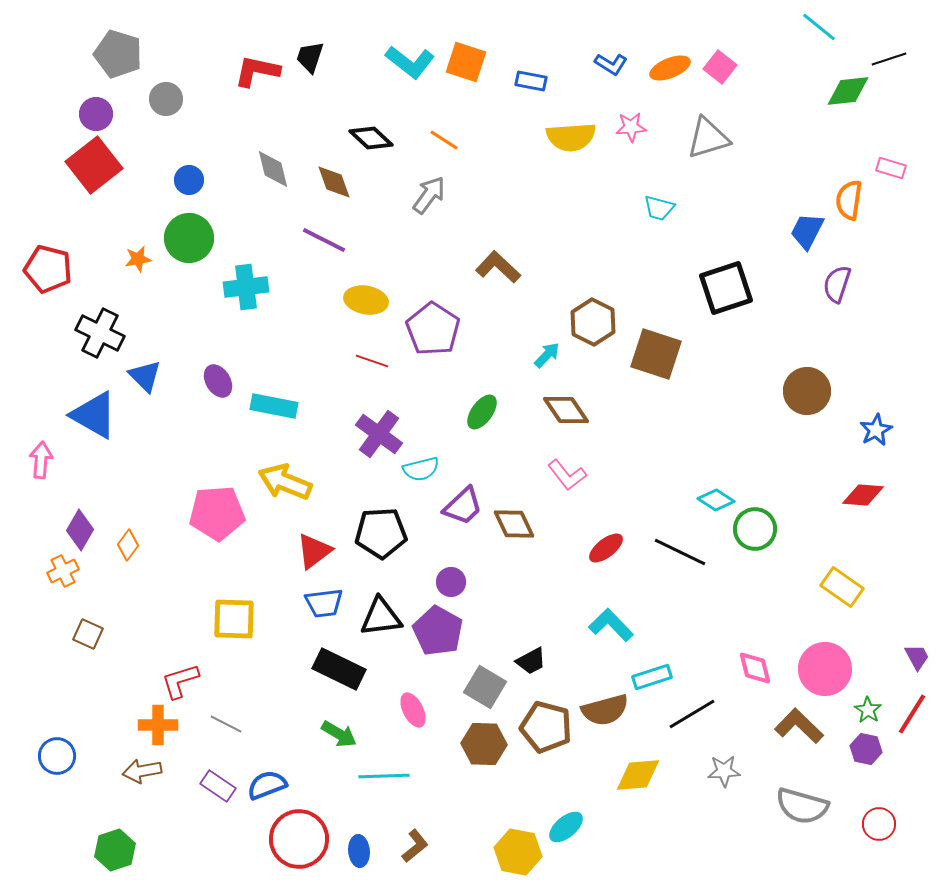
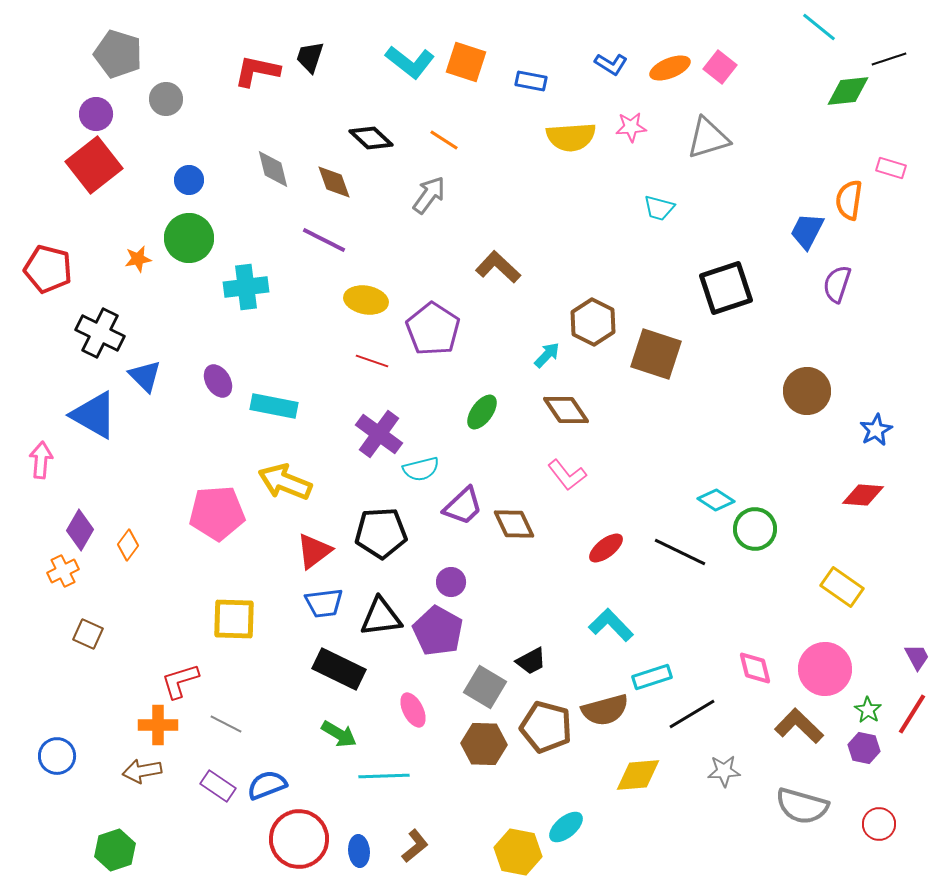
purple hexagon at (866, 749): moved 2 px left, 1 px up
